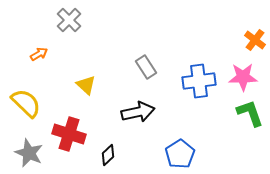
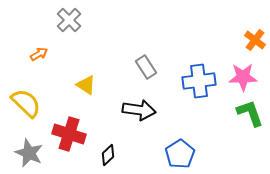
yellow triangle: rotated 10 degrees counterclockwise
black arrow: moved 1 px right, 2 px up; rotated 20 degrees clockwise
